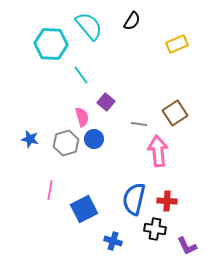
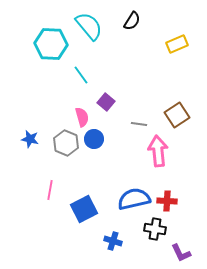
brown square: moved 2 px right, 2 px down
gray hexagon: rotated 20 degrees counterclockwise
blue semicircle: rotated 64 degrees clockwise
purple L-shape: moved 6 px left, 7 px down
